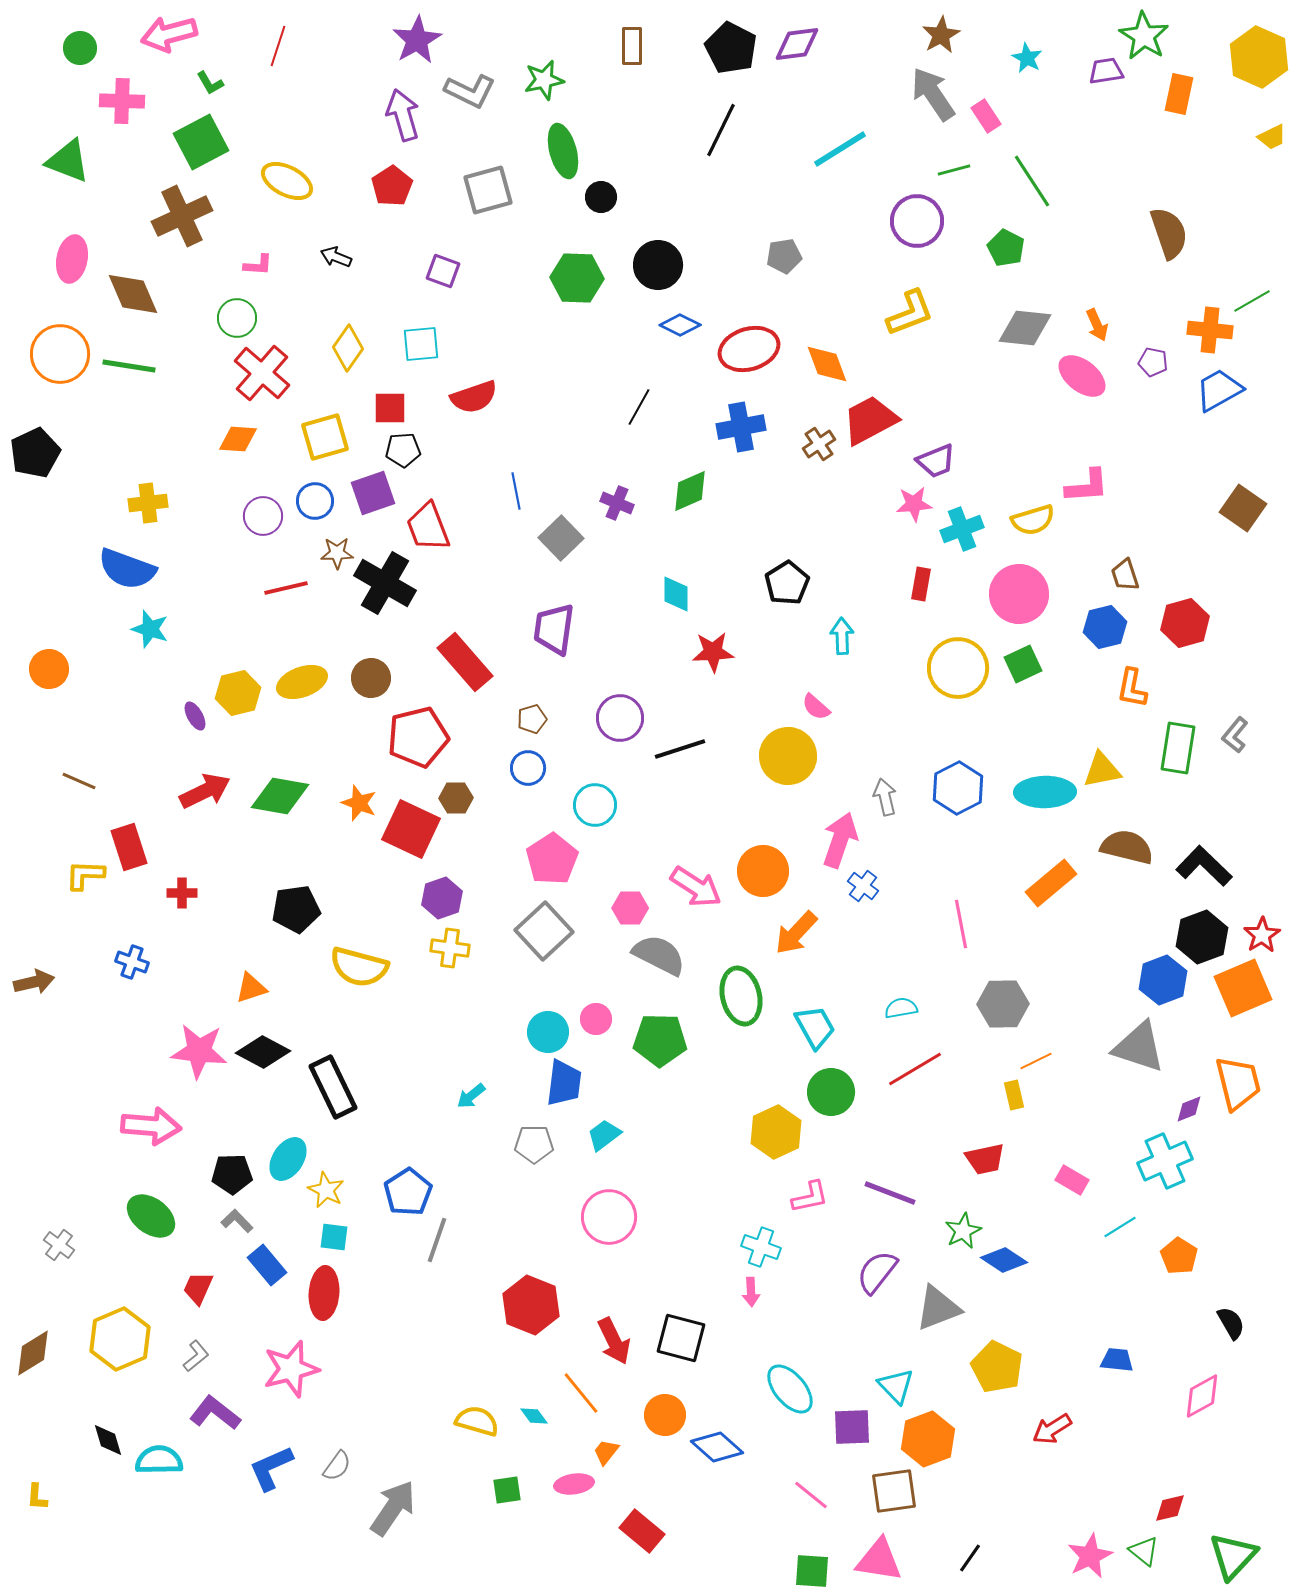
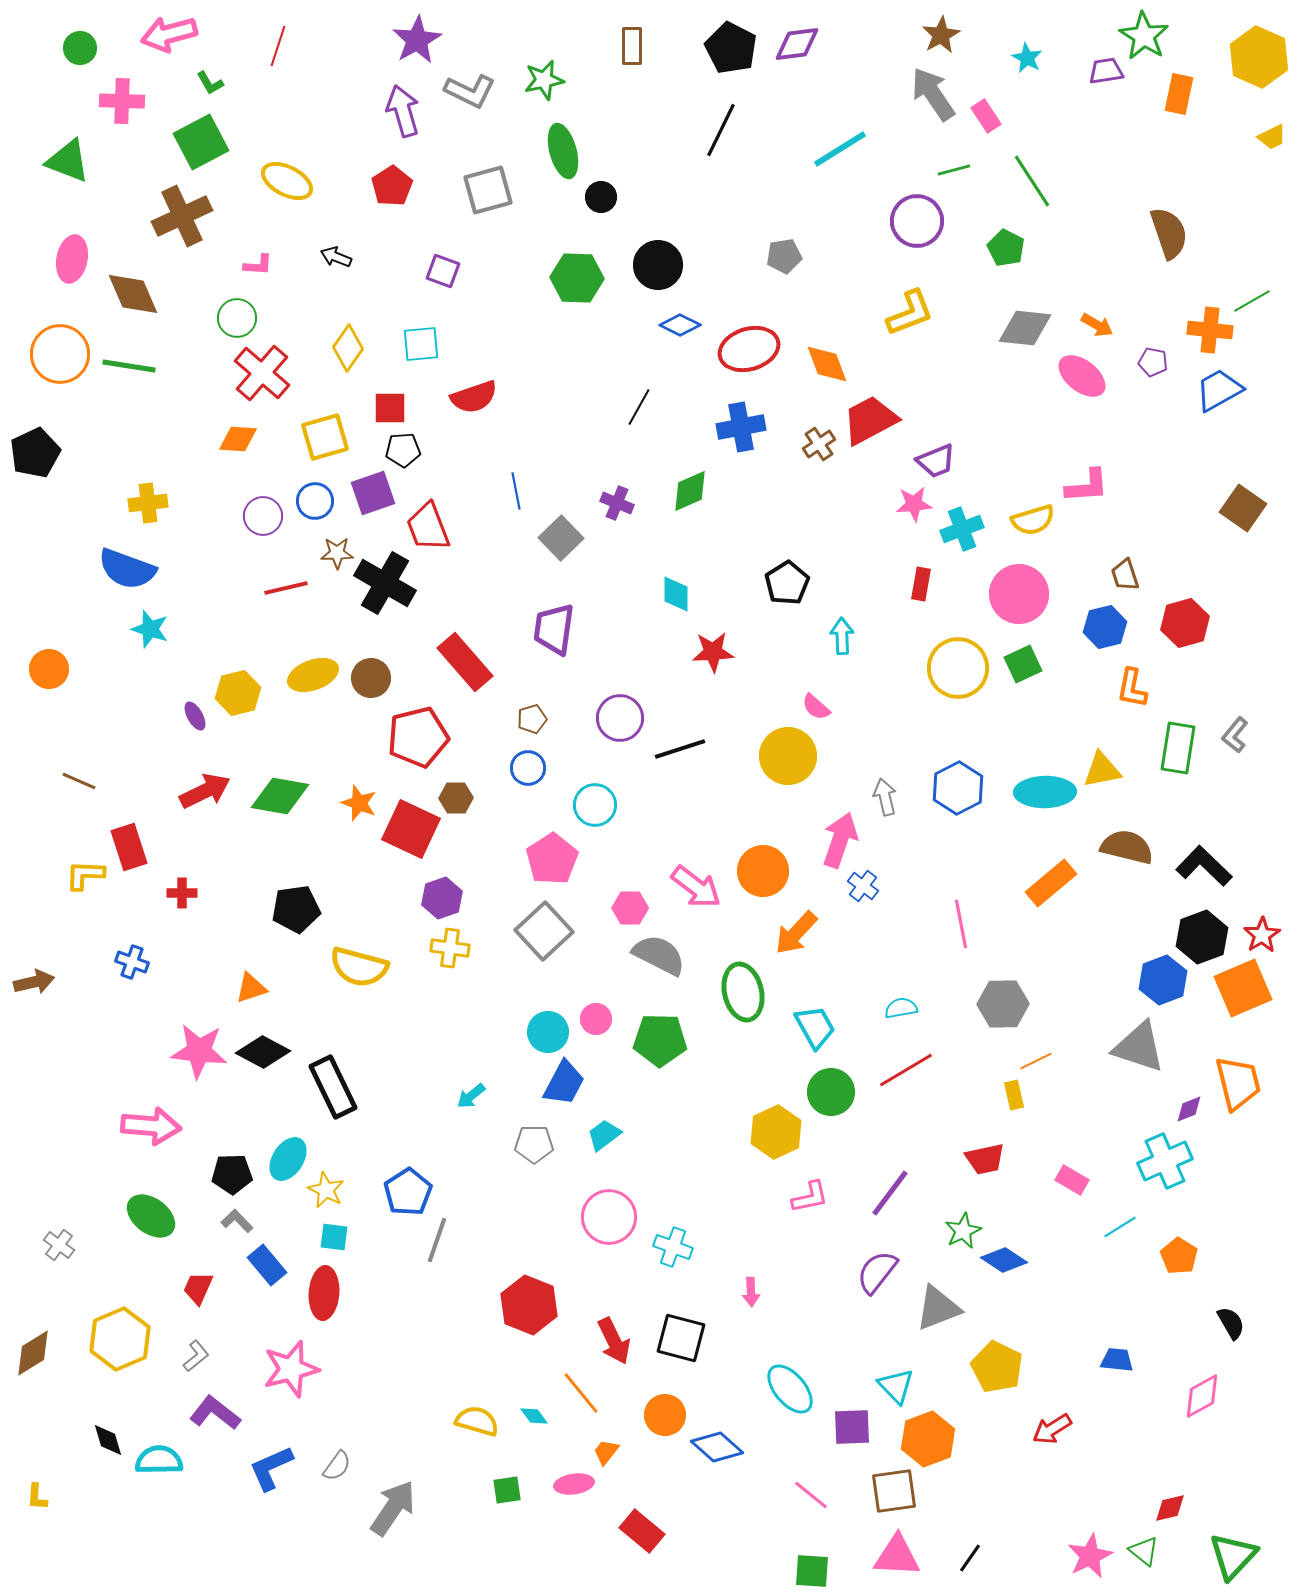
purple arrow at (403, 115): moved 4 px up
orange arrow at (1097, 325): rotated 36 degrees counterclockwise
yellow ellipse at (302, 682): moved 11 px right, 7 px up
pink arrow at (696, 887): rotated 4 degrees clockwise
green ellipse at (741, 996): moved 2 px right, 4 px up
red line at (915, 1069): moved 9 px left, 1 px down
blue trapezoid at (564, 1083): rotated 21 degrees clockwise
purple line at (890, 1193): rotated 74 degrees counterclockwise
cyan cross at (761, 1247): moved 88 px left
red hexagon at (531, 1305): moved 2 px left
pink triangle at (879, 1560): moved 18 px right, 4 px up; rotated 6 degrees counterclockwise
